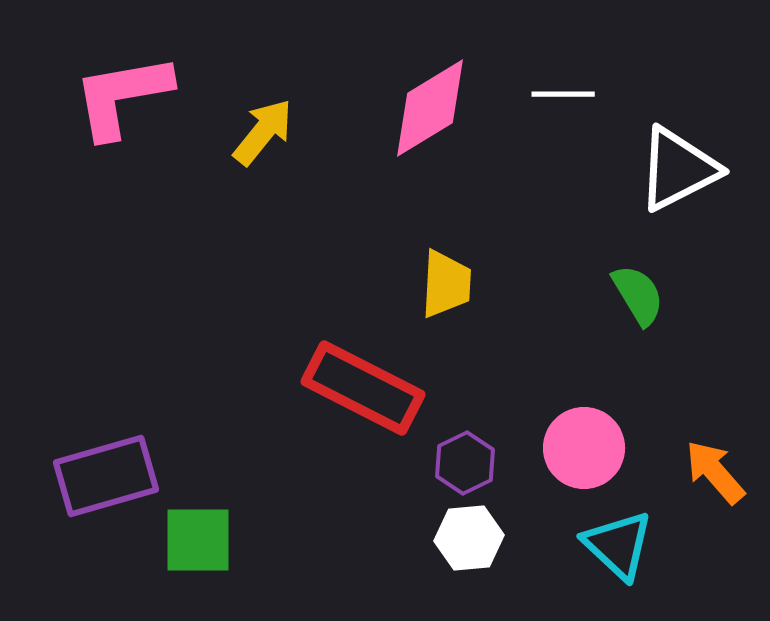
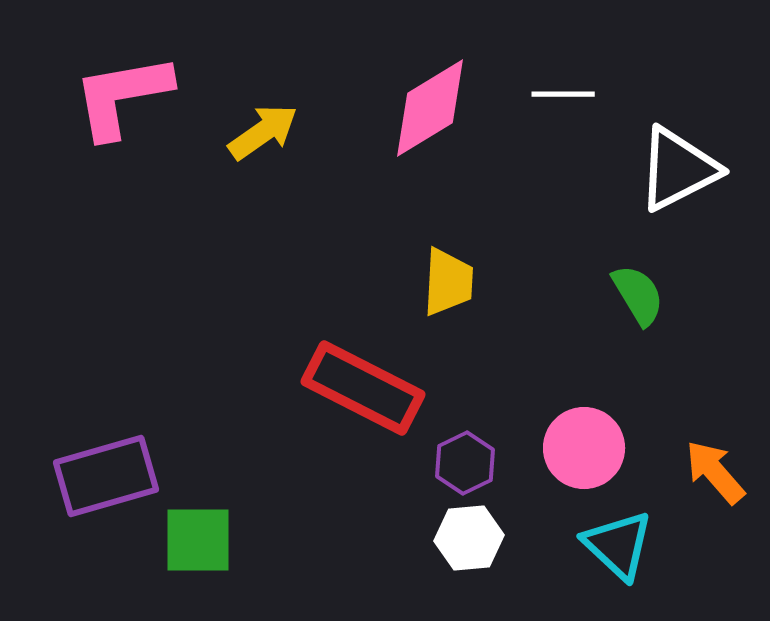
yellow arrow: rotated 16 degrees clockwise
yellow trapezoid: moved 2 px right, 2 px up
